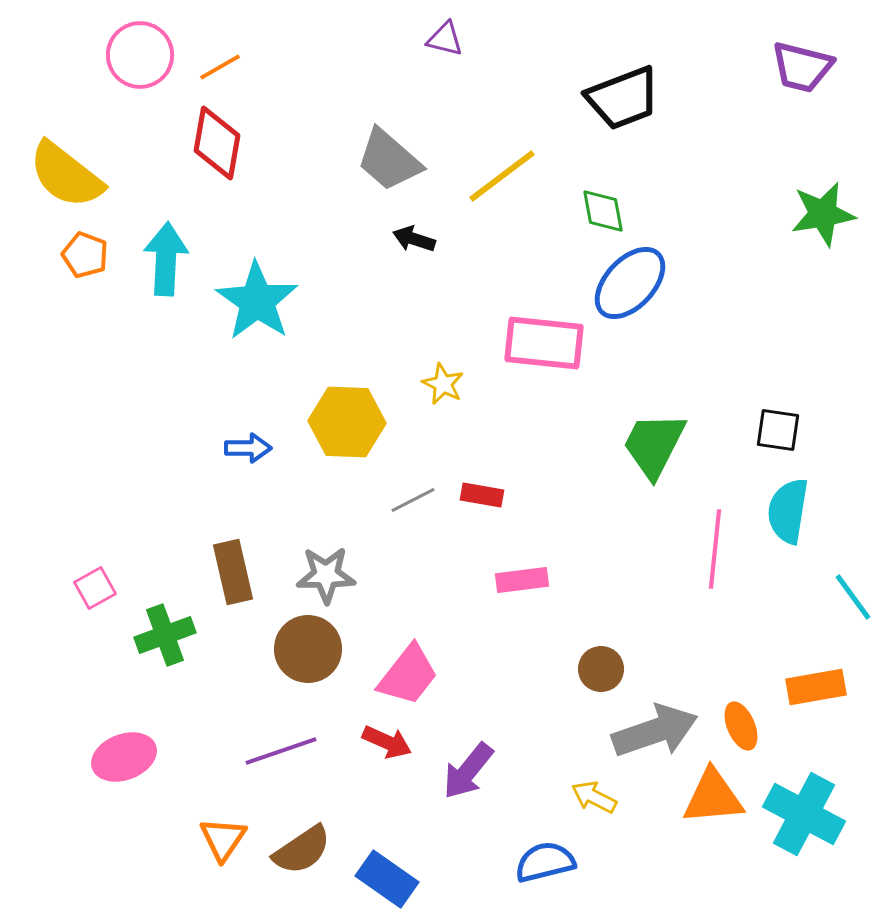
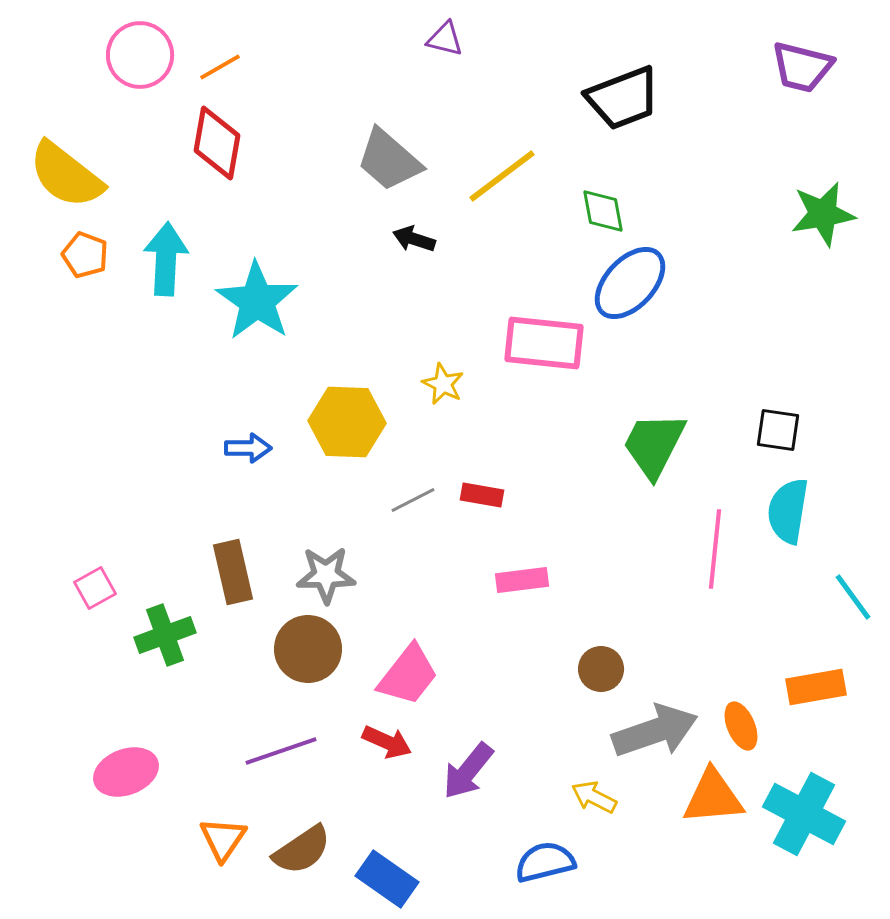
pink ellipse at (124, 757): moved 2 px right, 15 px down
